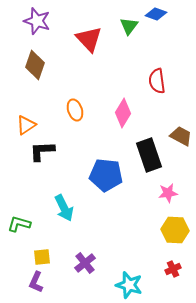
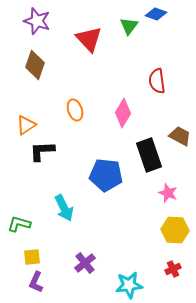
brown trapezoid: moved 1 px left
pink star: rotated 30 degrees clockwise
yellow square: moved 10 px left
cyan star: rotated 24 degrees counterclockwise
